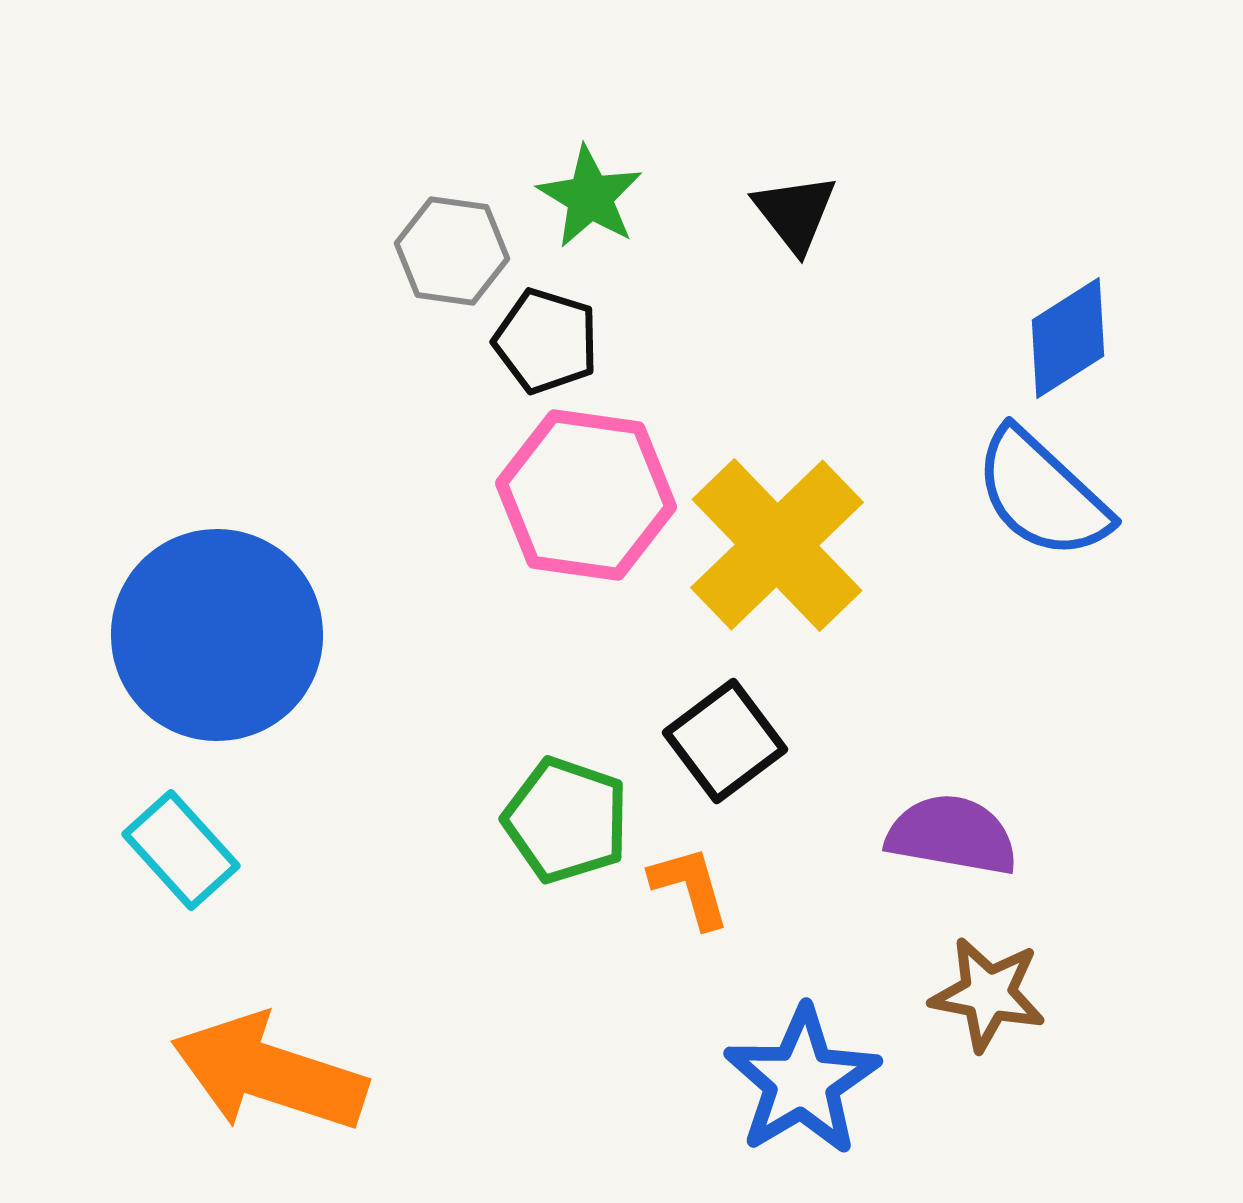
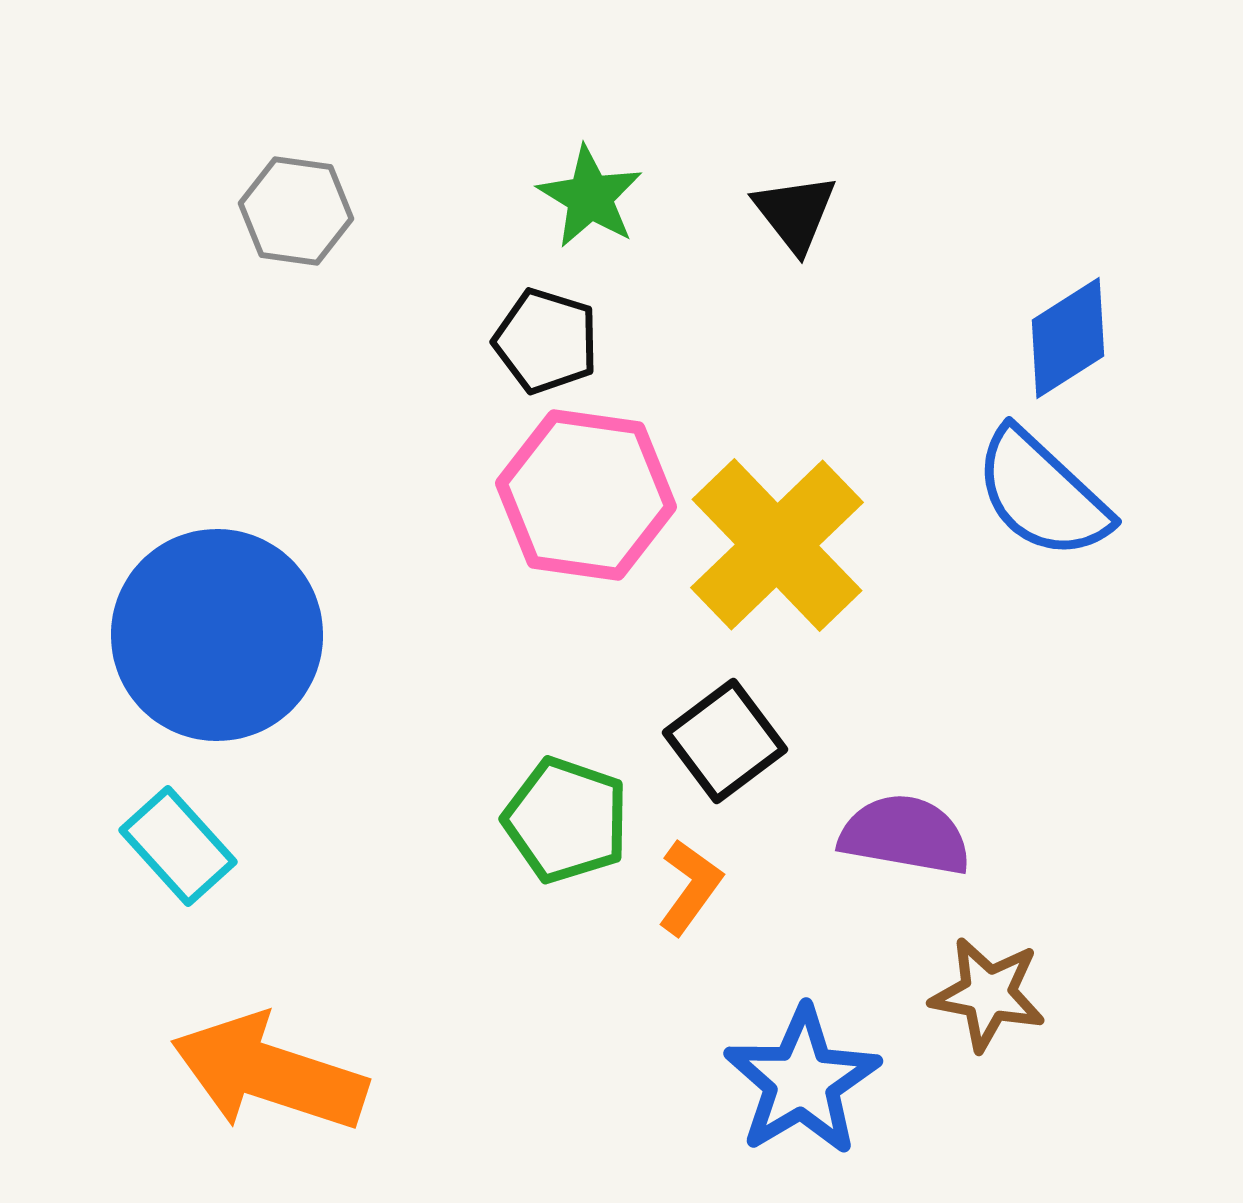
gray hexagon: moved 156 px left, 40 px up
purple semicircle: moved 47 px left
cyan rectangle: moved 3 px left, 4 px up
orange L-shape: rotated 52 degrees clockwise
